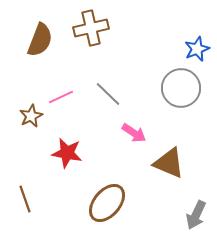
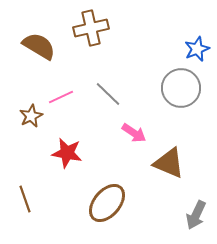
brown semicircle: moved 1 px left, 6 px down; rotated 80 degrees counterclockwise
